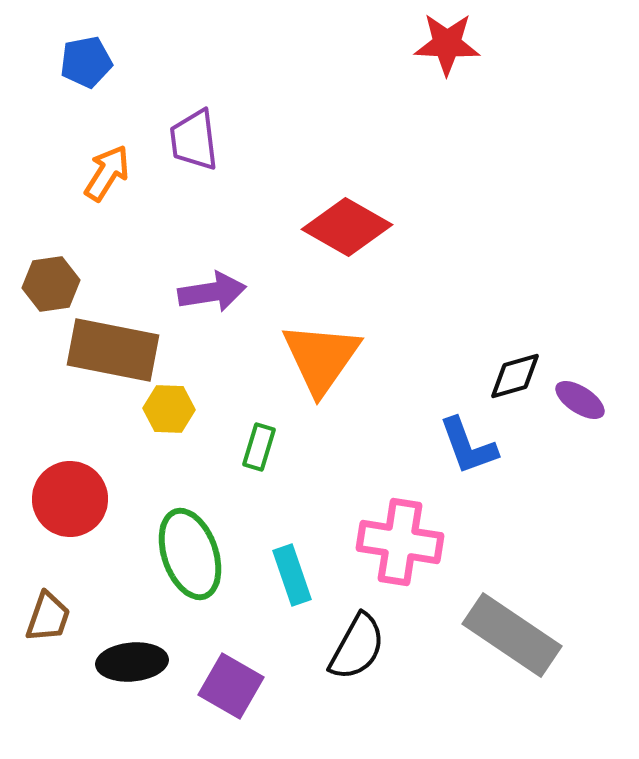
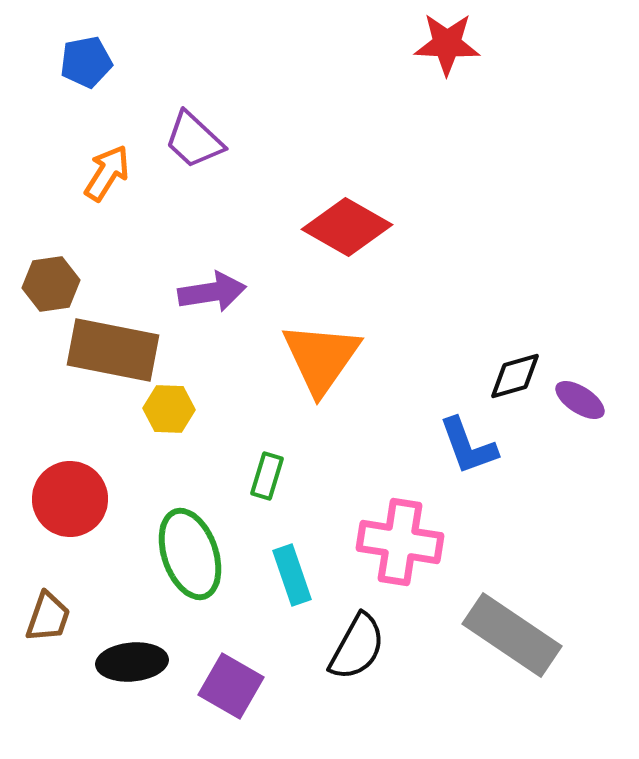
purple trapezoid: rotated 40 degrees counterclockwise
green rectangle: moved 8 px right, 29 px down
